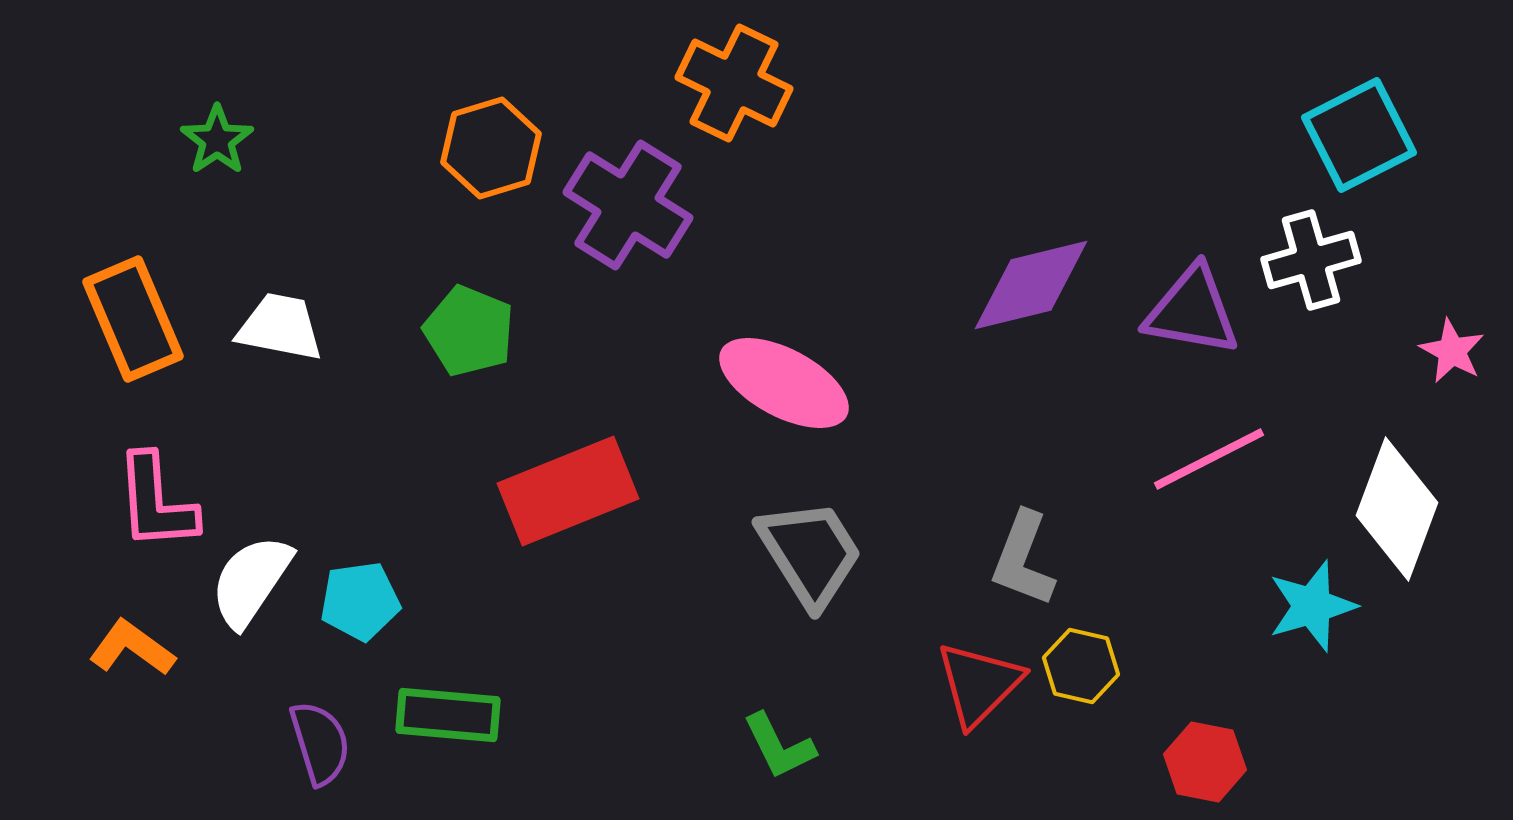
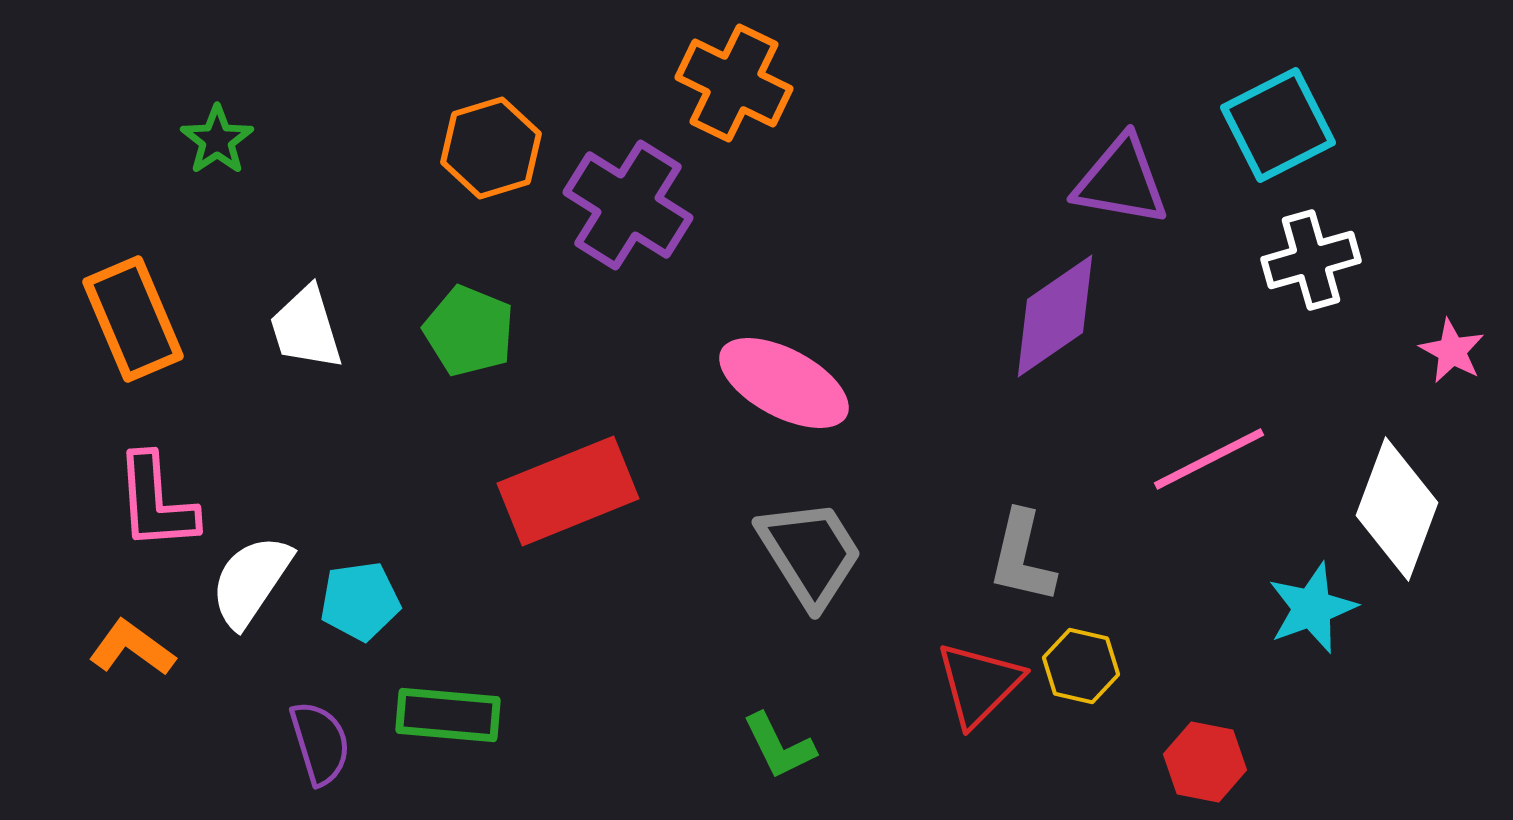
cyan square: moved 81 px left, 10 px up
purple diamond: moved 24 px right, 31 px down; rotated 21 degrees counterclockwise
purple triangle: moved 71 px left, 130 px up
white trapezoid: moved 26 px right, 1 px down; rotated 118 degrees counterclockwise
gray L-shape: moved 1 px left, 2 px up; rotated 8 degrees counterclockwise
cyan star: moved 2 px down; rotated 4 degrees counterclockwise
